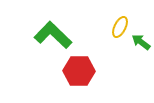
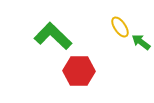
yellow ellipse: rotated 60 degrees counterclockwise
green L-shape: moved 1 px down
